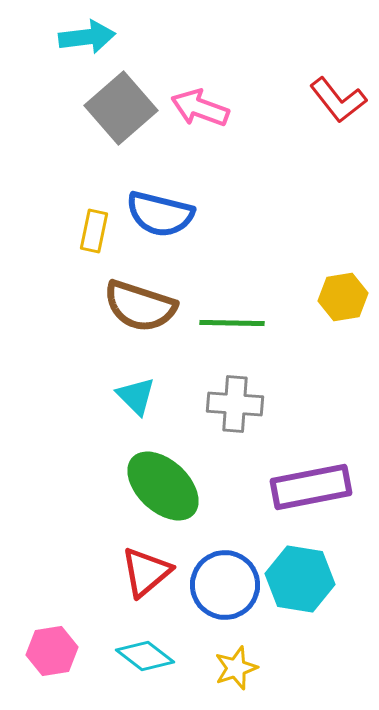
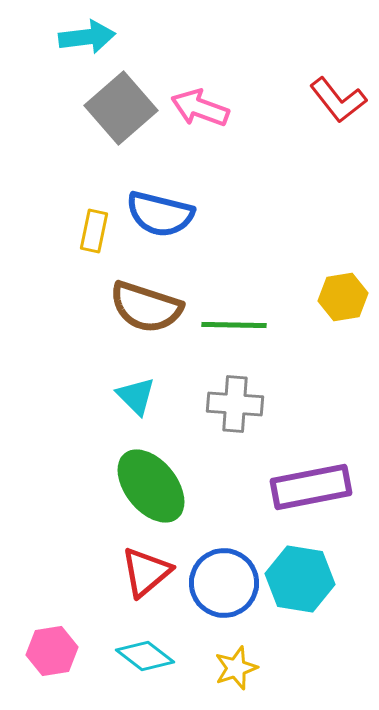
brown semicircle: moved 6 px right, 1 px down
green line: moved 2 px right, 2 px down
green ellipse: moved 12 px left; rotated 8 degrees clockwise
blue circle: moved 1 px left, 2 px up
